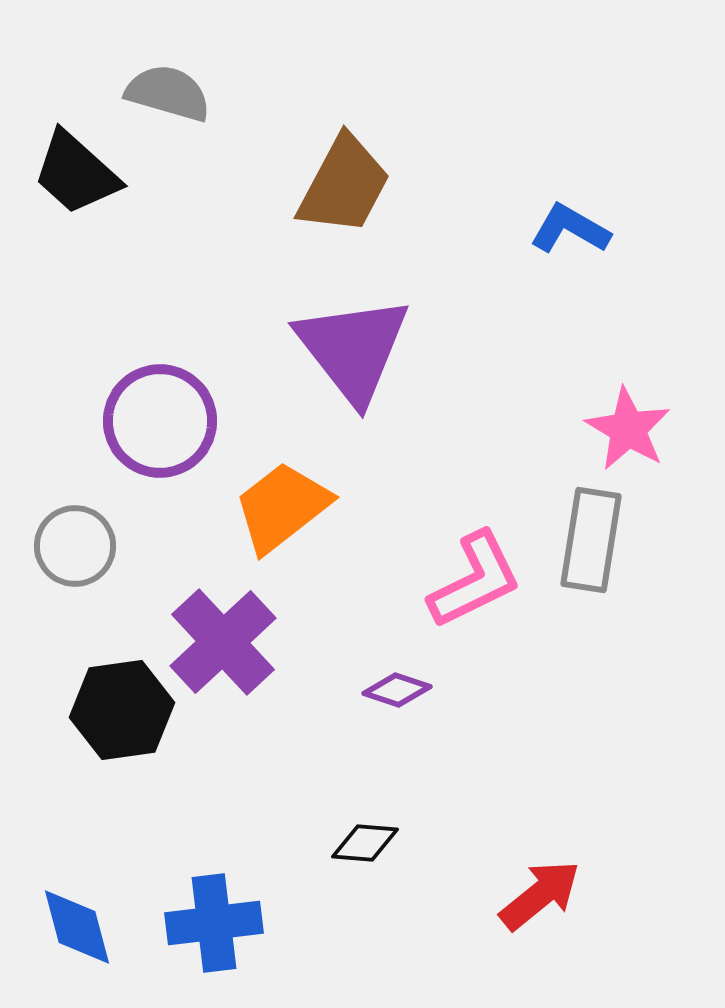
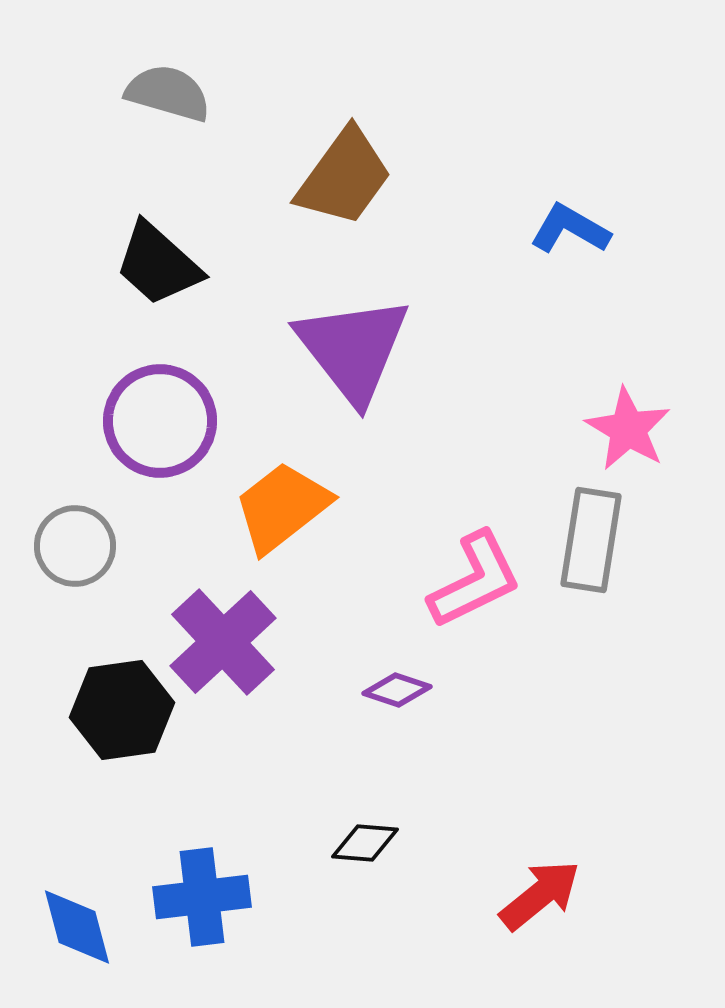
black trapezoid: moved 82 px right, 91 px down
brown trapezoid: moved 8 px up; rotated 8 degrees clockwise
blue cross: moved 12 px left, 26 px up
